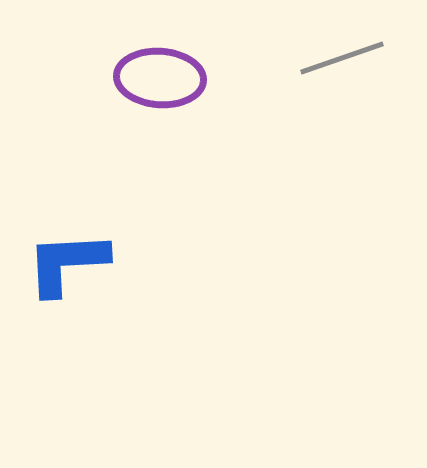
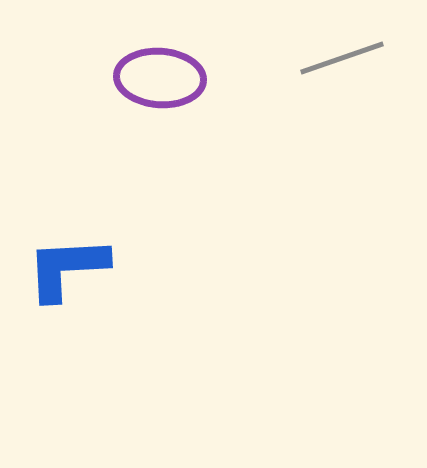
blue L-shape: moved 5 px down
